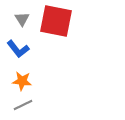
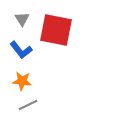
red square: moved 9 px down
blue L-shape: moved 3 px right, 1 px down
gray line: moved 5 px right
